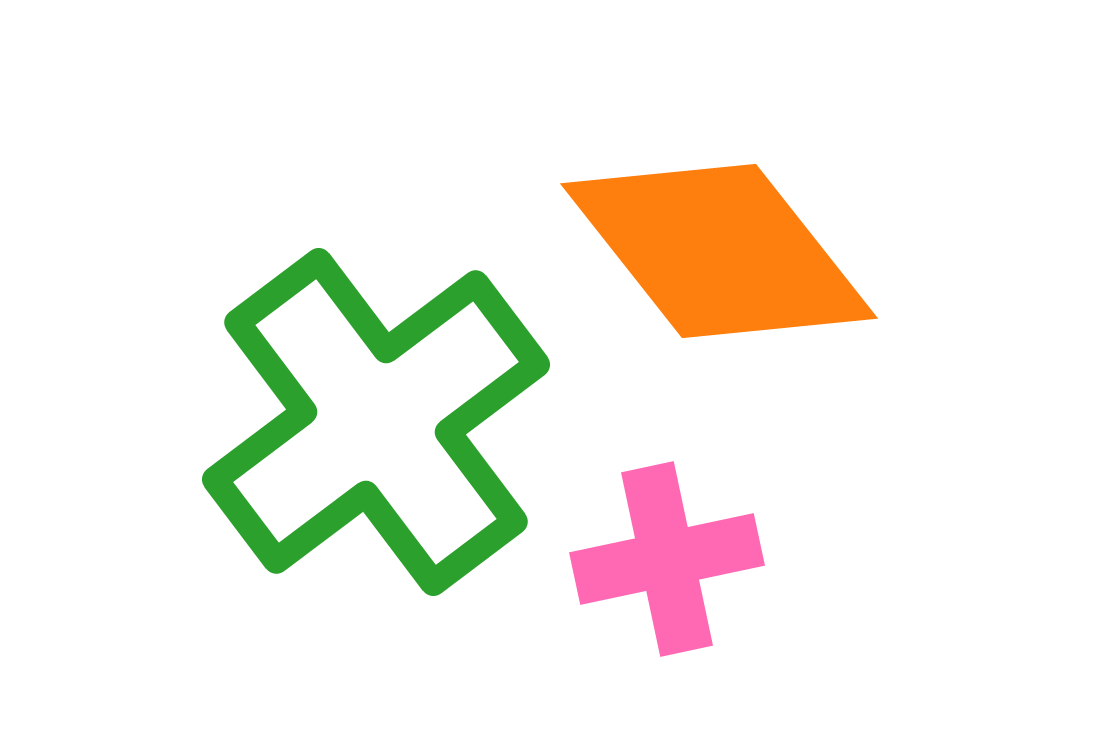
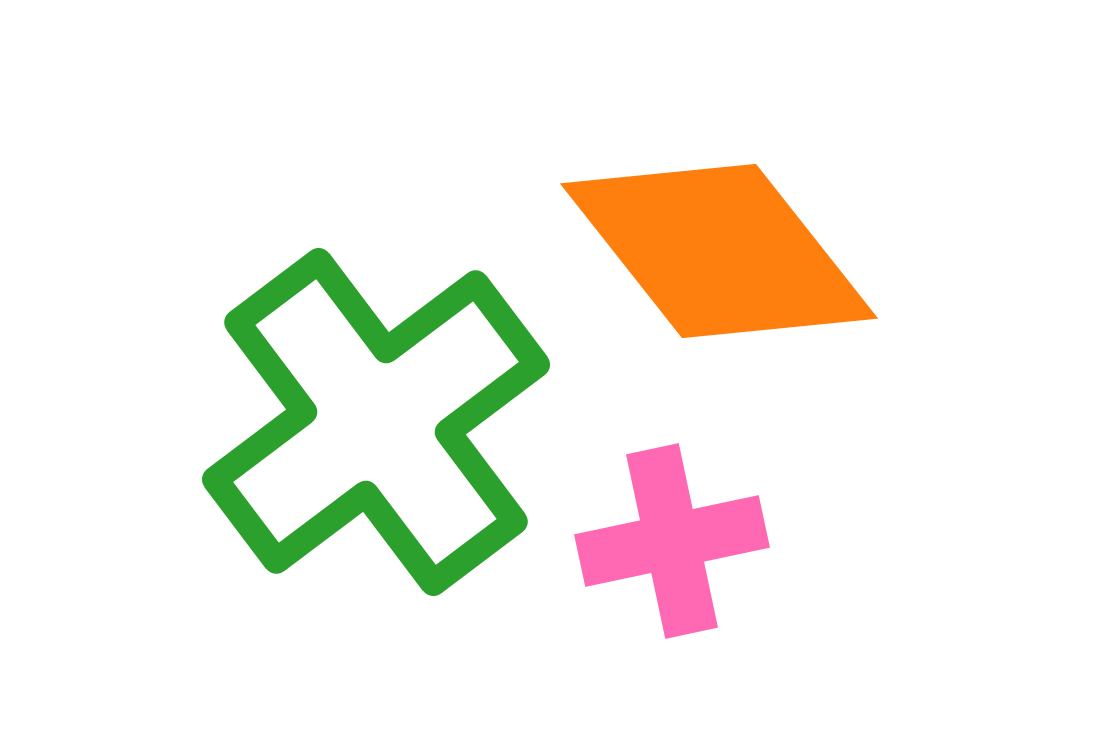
pink cross: moved 5 px right, 18 px up
